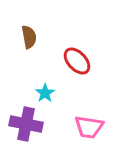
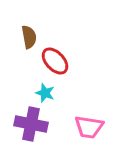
red ellipse: moved 22 px left
cyan star: rotated 18 degrees counterclockwise
purple cross: moved 5 px right
